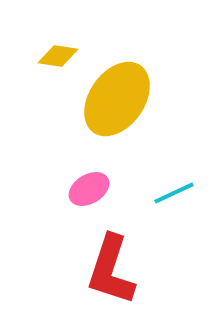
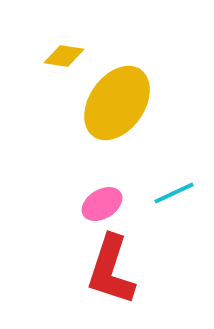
yellow diamond: moved 6 px right
yellow ellipse: moved 4 px down
pink ellipse: moved 13 px right, 15 px down
